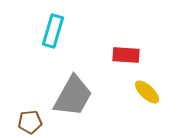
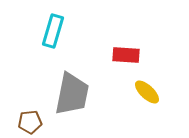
gray trapezoid: moved 1 px left, 2 px up; rotated 18 degrees counterclockwise
